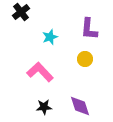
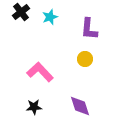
cyan star: moved 20 px up
black star: moved 10 px left
